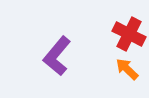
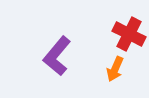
orange arrow: moved 12 px left; rotated 110 degrees counterclockwise
